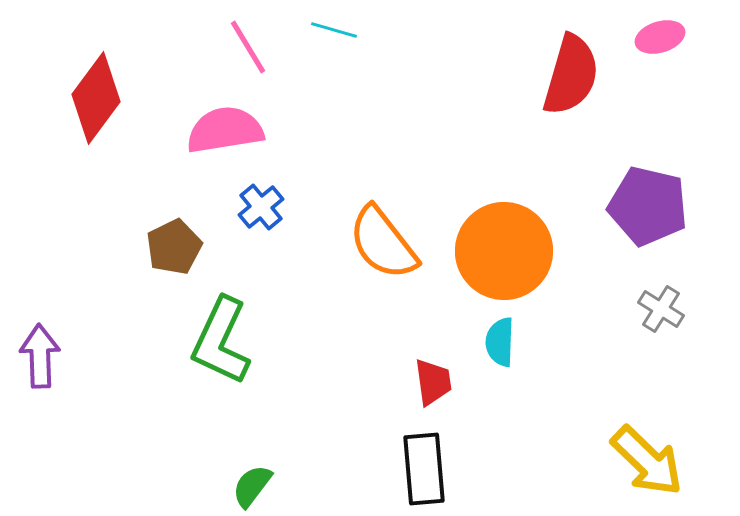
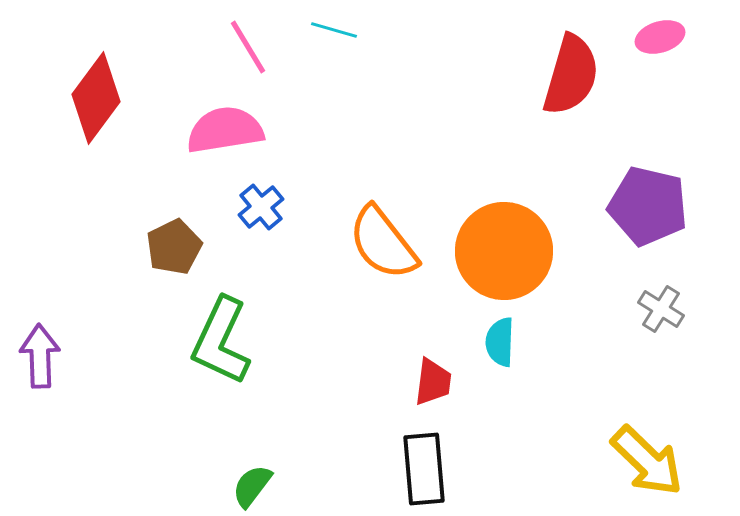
red trapezoid: rotated 15 degrees clockwise
